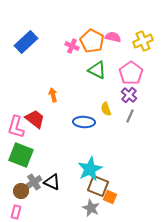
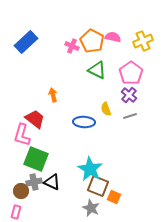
gray line: rotated 48 degrees clockwise
pink L-shape: moved 6 px right, 8 px down
green square: moved 15 px right, 4 px down
cyan star: rotated 15 degrees counterclockwise
gray cross: rotated 21 degrees clockwise
orange square: moved 4 px right
